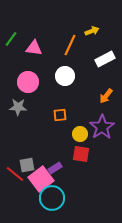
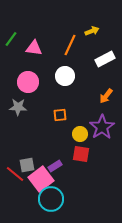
purple rectangle: moved 2 px up
cyan circle: moved 1 px left, 1 px down
